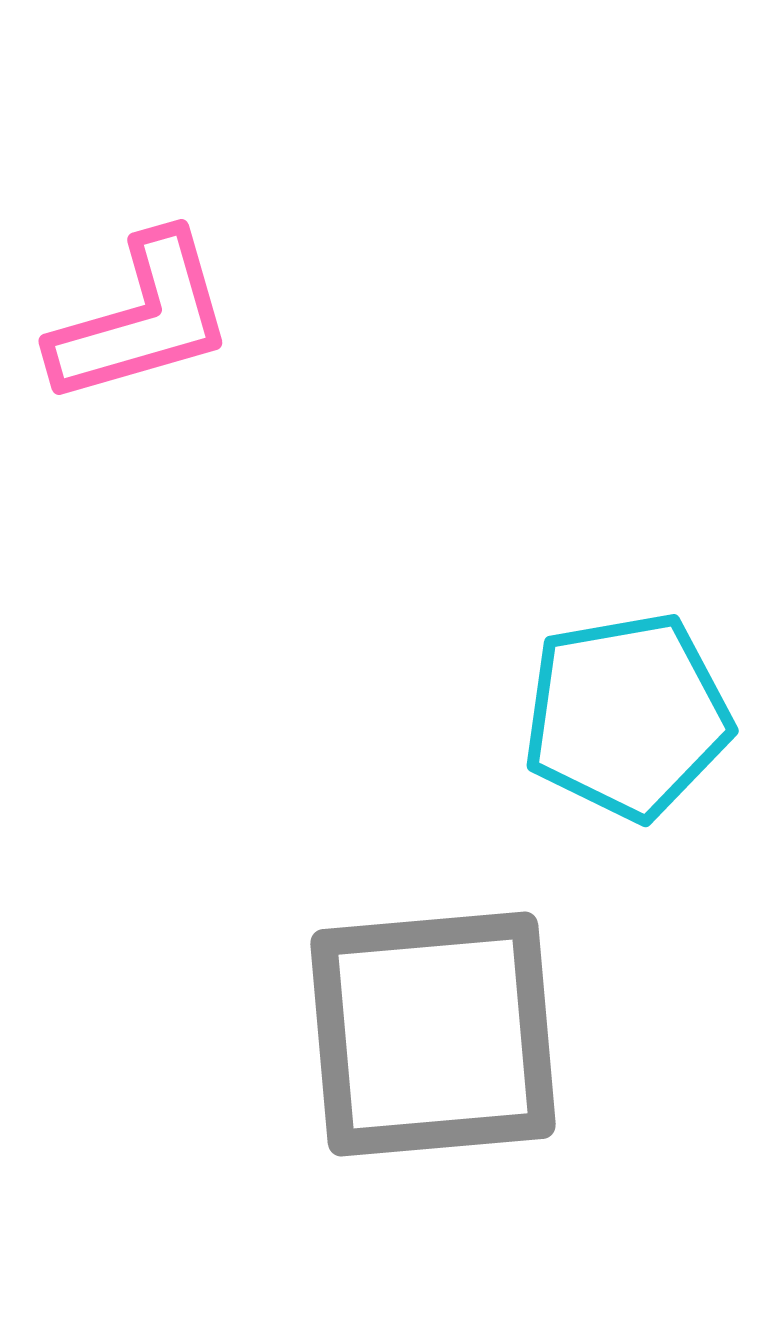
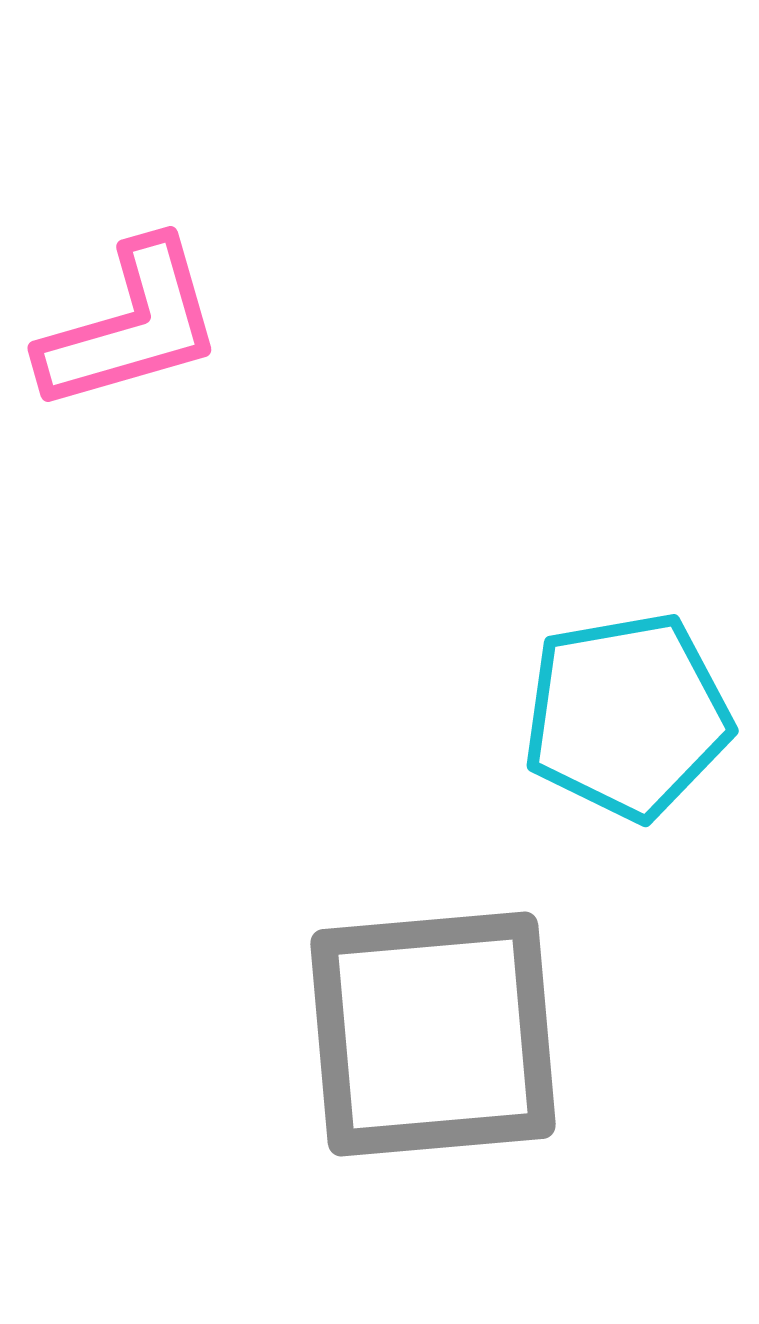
pink L-shape: moved 11 px left, 7 px down
